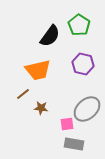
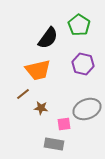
black semicircle: moved 2 px left, 2 px down
gray ellipse: rotated 20 degrees clockwise
pink square: moved 3 px left
gray rectangle: moved 20 px left
